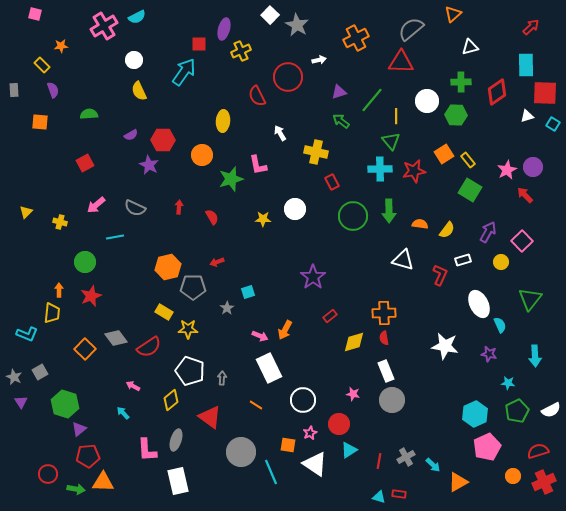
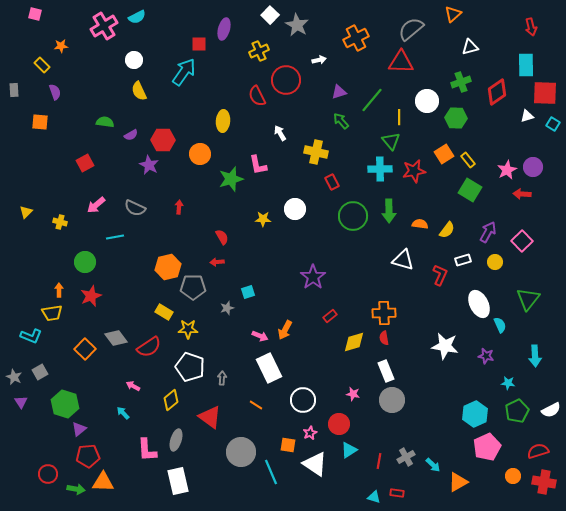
red arrow at (531, 27): rotated 120 degrees clockwise
yellow cross at (241, 51): moved 18 px right
red circle at (288, 77): moved 2 px left, 3 px down
green cross at (461, 82): rotated 18 degrees counterclockwise
purple semicircle at (53, 90): moved 2 px right, 2 px down
green semicircle at (89, 114): moved 16 px right, 8 px down; rotated 12 degrees clockwise
green hexagon at (456, 115): moved 3 px down
yellow line at (396, 116): moved 3 px right, 1 px down
green arrow at (341, 121): rotated 12 degrees clockwise
orange circle at (202, 155): moved 2 px left, 1 px up
red arrow at (525, 195): moved 3 px left, 1 px up; rotated 42 degrees counterclockwise
red semicircle at (212, 217): moved 10 px right, 20 px down
red arrow at (217, 262): rotated 16 degrees clockwise
yellow circle at (501, 262): moved 6 px left
green triangle at (530, 299): moved 2 px left
gray star at (227, 308): rotated 16 degrees clockwise
yellow trapezoid at (52, 313): rotated 75 degrees clockwise
cyan L-shape at (27, 334): moved 4 px right, 2 px down
purple star at (489, 354): moved 3 px left, 2 px down
white pentagon at (190, 371): moved 4 px up
red cross at (544, 482): rotated 35 degrees clockwise
red rectangle at (399, 494): moved 2 px left, 1 px up
cyan triangle at (379, 497): moved 5 px left
